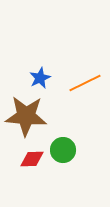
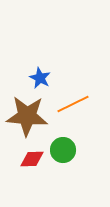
blue star: rotated 20 degrees counterclockwise
orange line: moved 12 px left, 21 px down
brown star: moved 1 px right
